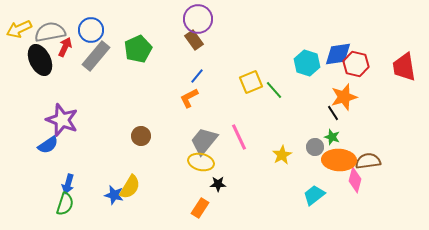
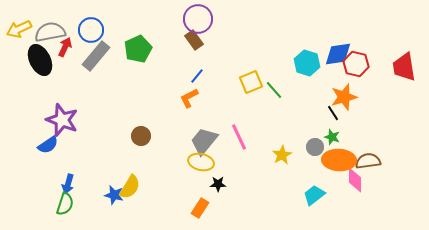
pink diamond: rotated 15 degrees counterclockwise
